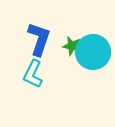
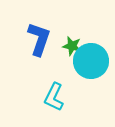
cyan circle: moved 2 px left, 9 px down
cyan L-shape: moved 21 px right, 23 px down
